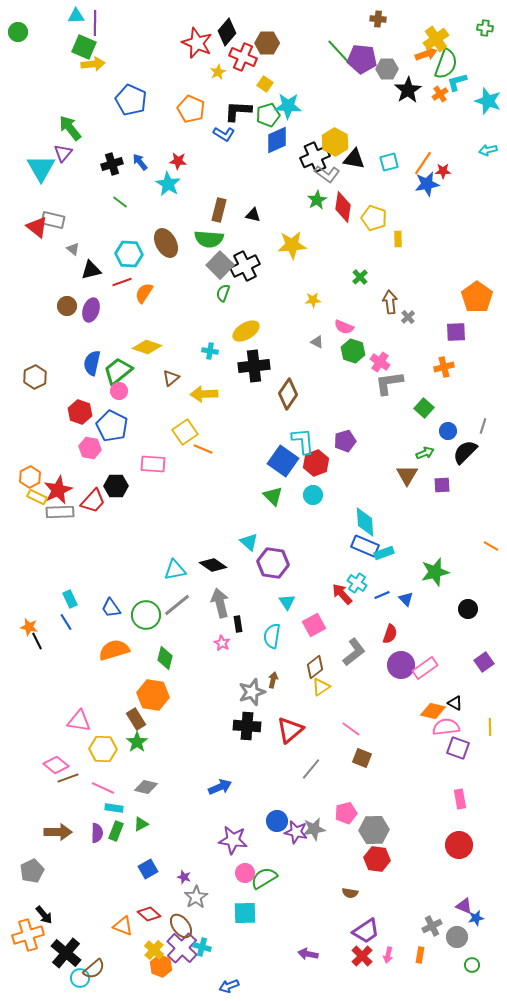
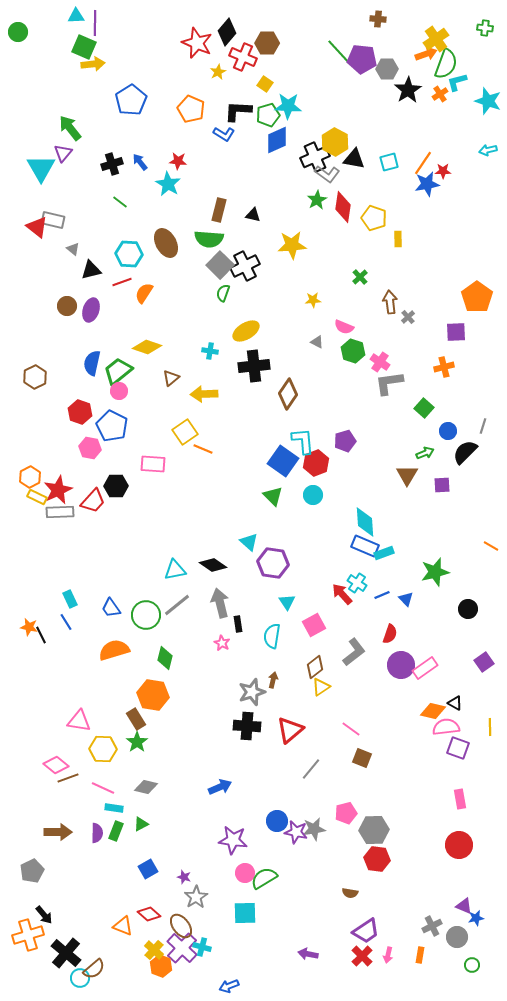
blue pentagon at (131, 100): rotated 16 degrees clockwise
black line at (37, 641): moved 4 px right, 6 px up
